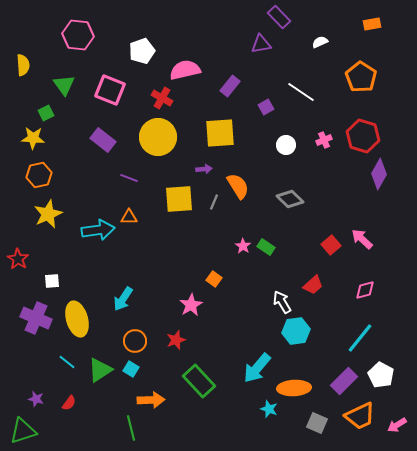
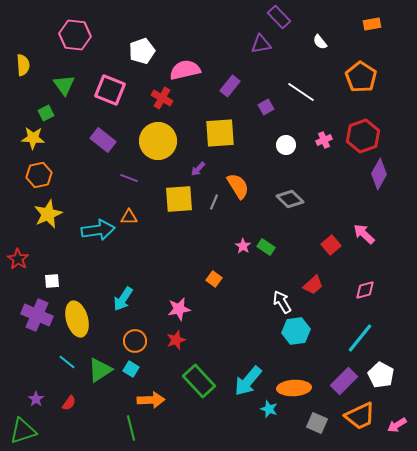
pink hexagon at (78, 35): moved 3 px left
white semicircle at (320, 42): rotated 105 degrees counterclockwise
red hexagon at (363, 136): rotated 24 degrees clockwise
yellow circle at (158, 137): moved 4 px down
purple arrow at (204, 169): moved 6 px left; rotated 140 degrees clockwise
pink arrow at (362, 239): moved 2 px right, 5 px up
pink star at (191, 305): moved 12 px left, 4 px down; rotated 20 degrees clockwise
purple cross at (36, 318): moved 1 px right, 3 px up
cyan arrow at (257, 368): moved 9 px left, 13 px down
purple star at (36, 399): rotated 21 degrees clockwise
